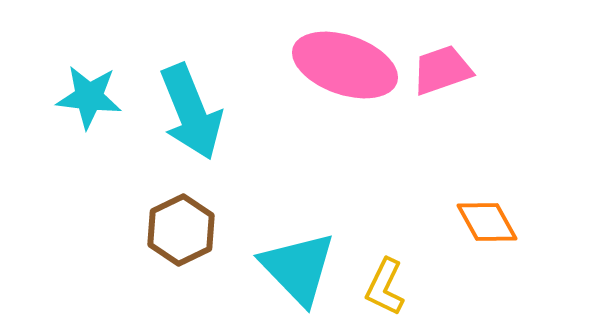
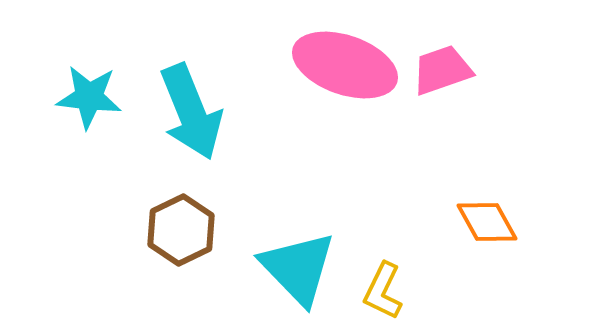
yellow L-shape: moved 2 px left, 4 px down
